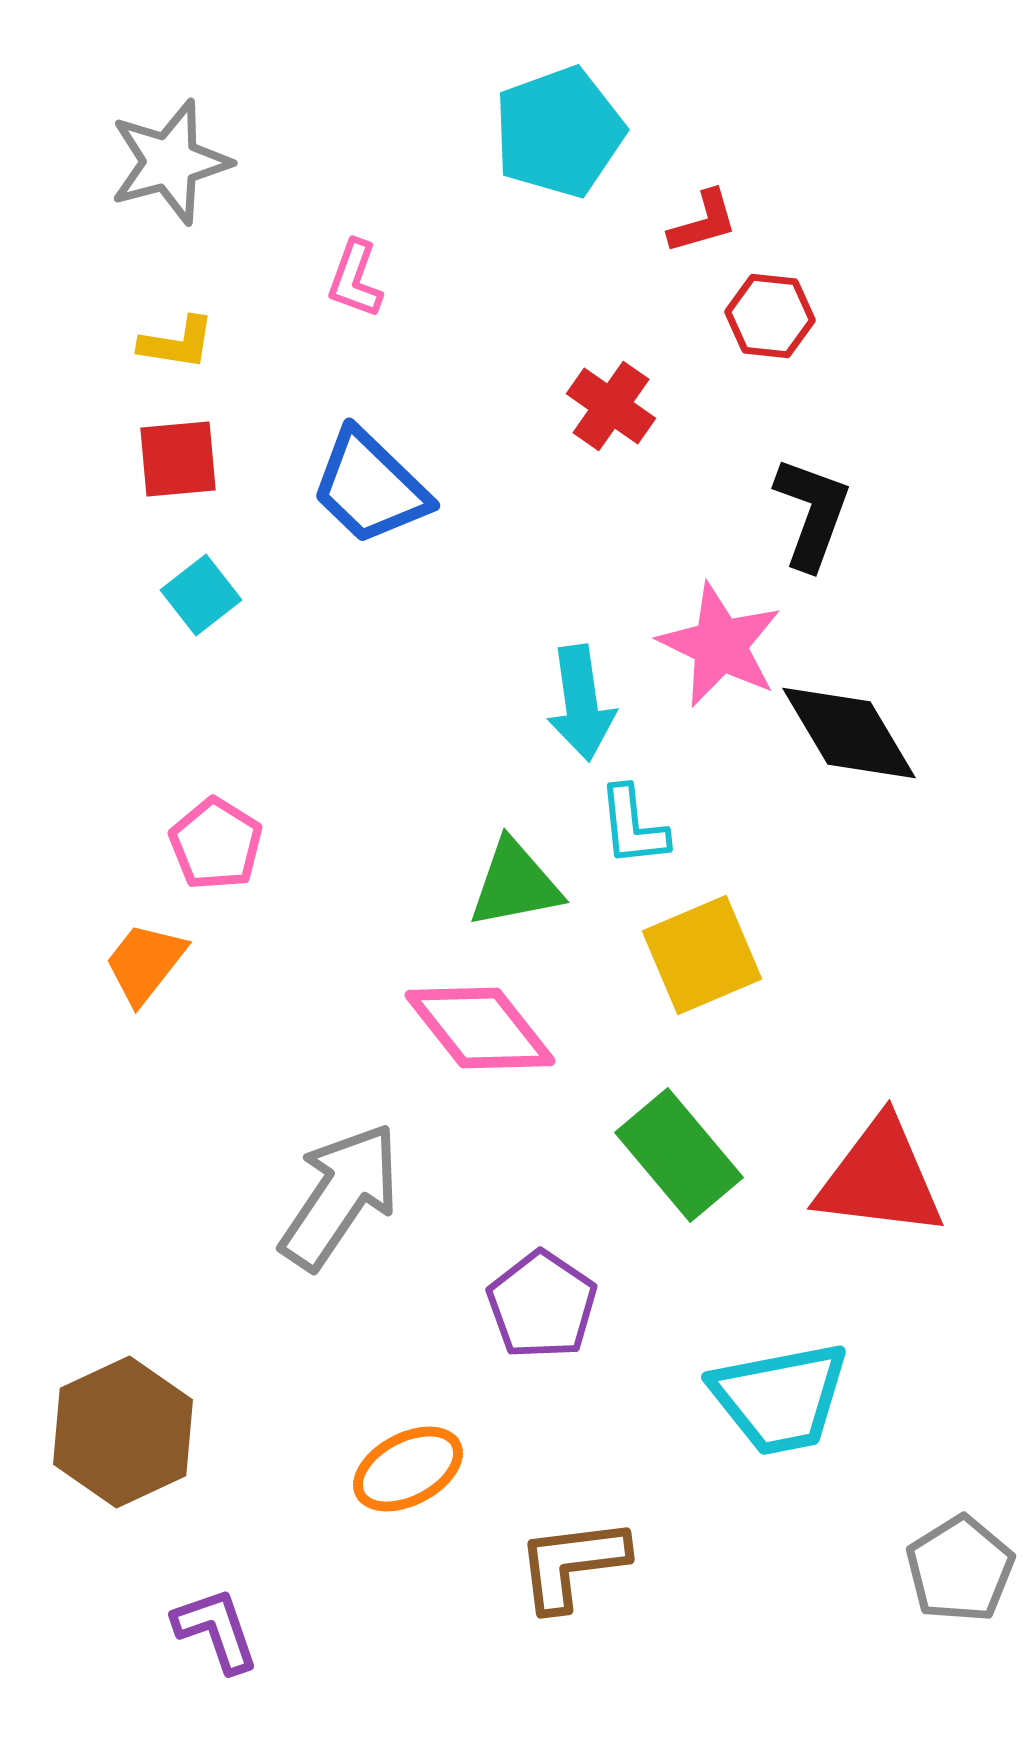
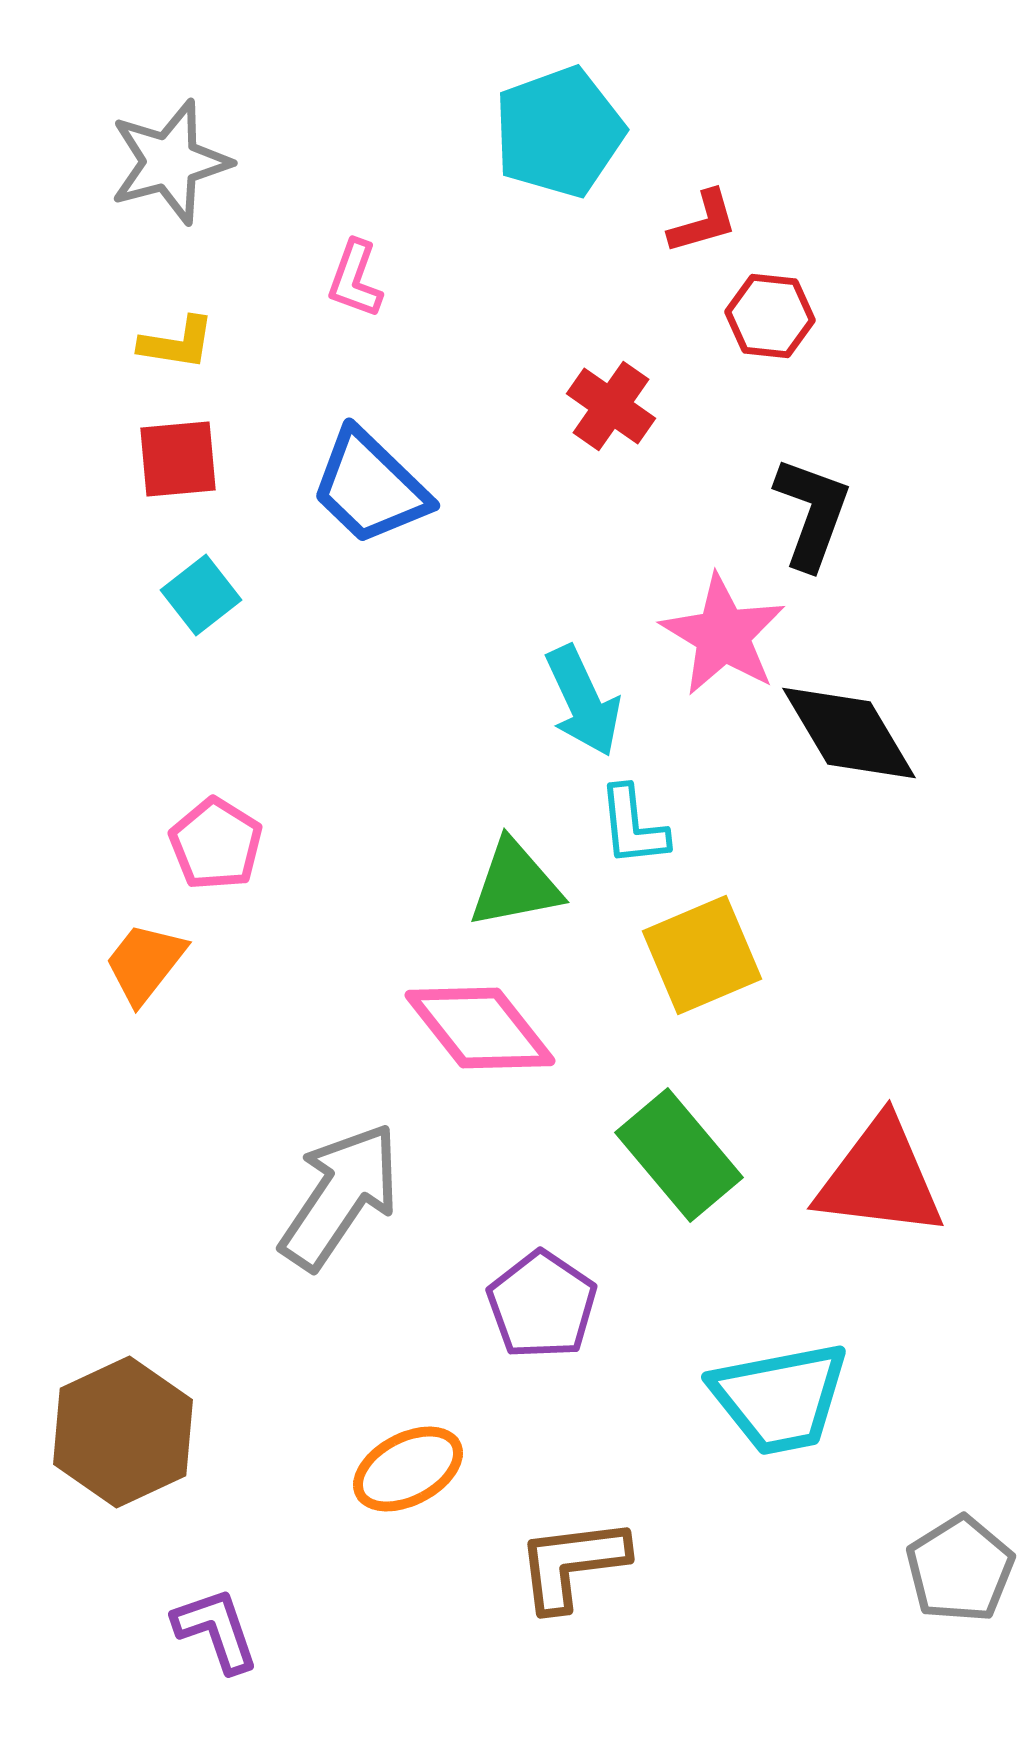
pink star: moved 3 px right, 10 px up; rotated 5 degrees clockwise
cyan arrow: moved 2 px right, 2 px up; rotated 17 degrees counterclockwise
